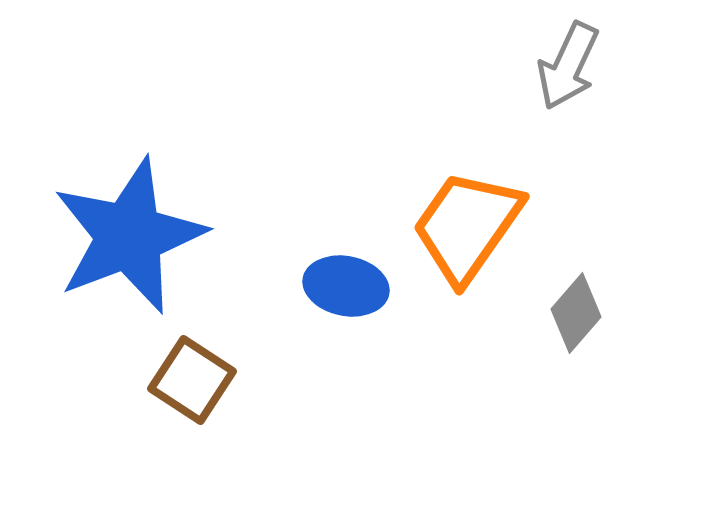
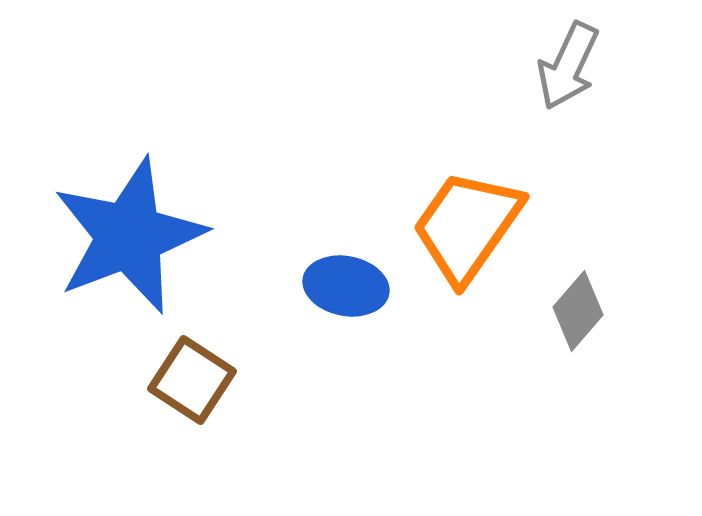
gray diamond: moved 2 px right, 2 px up
